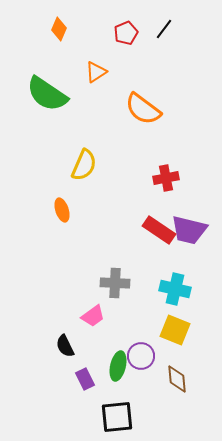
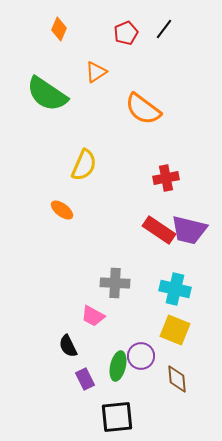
orange ellipse: rotated 35 degrees counterclockwise
pink trapezoid: rotated 65 degrees clockwise
black semicircle: moved 3 px right
